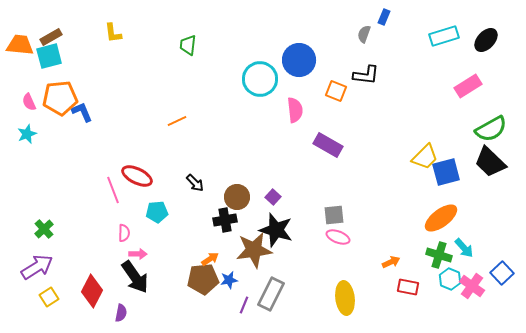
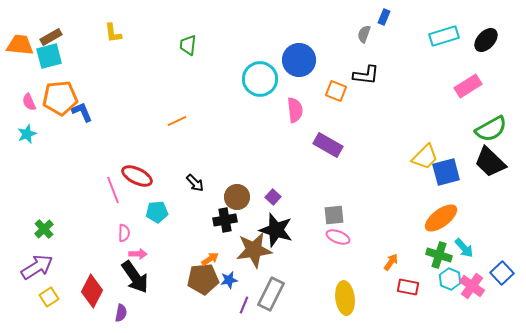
orange arrow at (391, 262): rotated 30 degrees counterclockwise
